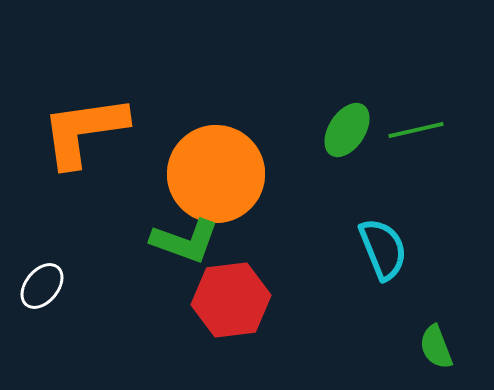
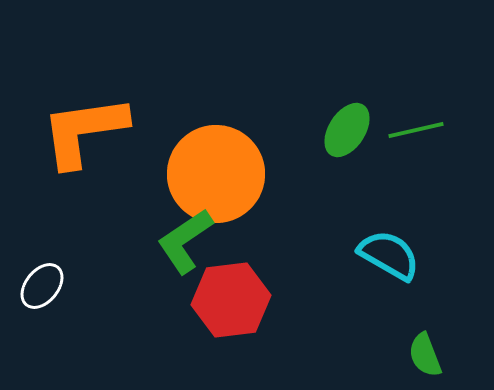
green L-shape: rotated 126 degrees clockwise
cyan semicircle: moved 6 px right, 6 px down; rotated 38 degrees counterclockwise
green semicircle: moved 11 px left, 8 px down
